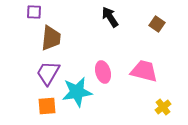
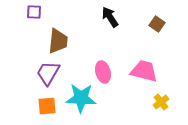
brown trapezoid: moved 7 px right, 3 px down
cyan star: moved 4 px right, 6 px down; rotated 12 degrees clockwise
yellow cross: moved 2 px left, 5 px up
